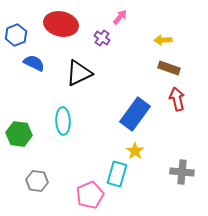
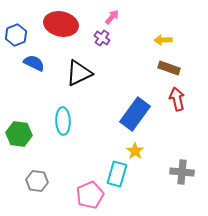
pink arrow: moved 8 px left
